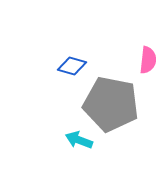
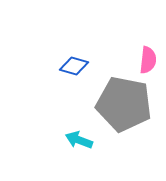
blue diamond: moved 2 px right
gray pentagon: moved 13 px right
